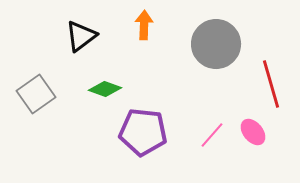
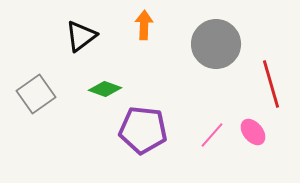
purple pentagon: moved 2 px up
